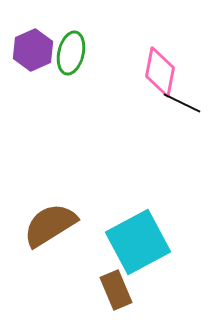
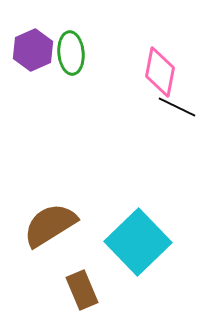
green ellipse: rotated 18 degrees counterclockwise
black line: moved 5 px left, 4 px down
cyan square: rotated 16 degrees counterclockwise
brown rectangle: moved 34 px left
